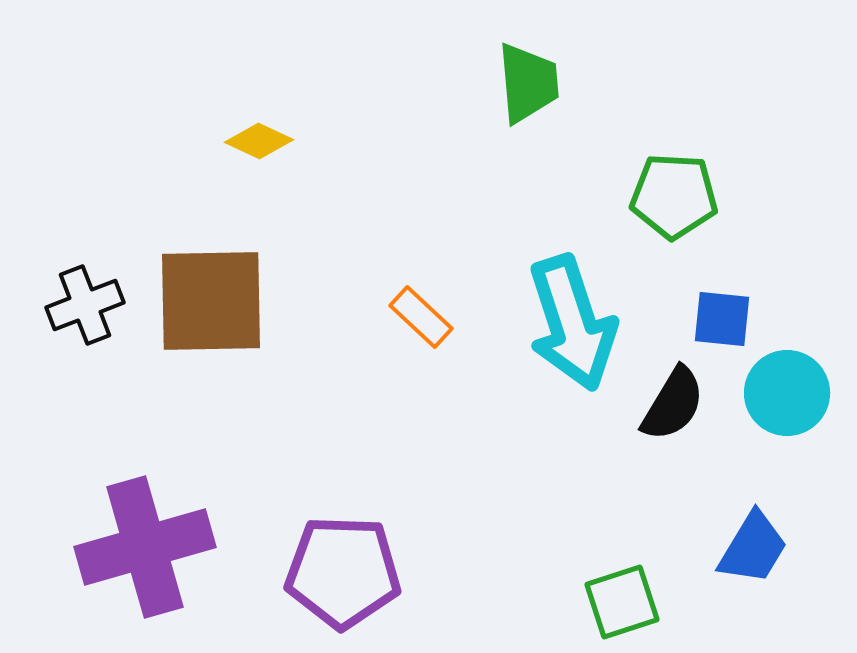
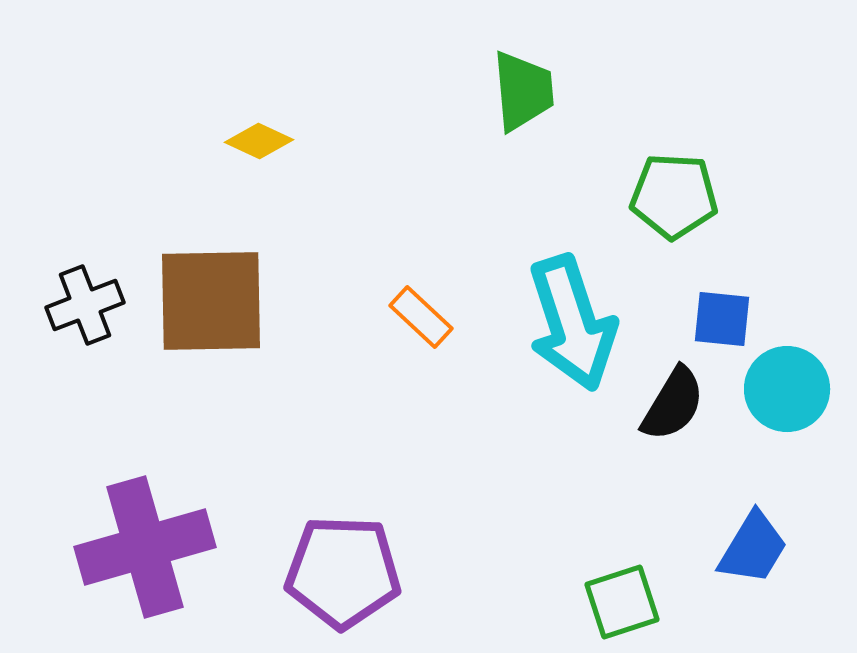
green trapezoid: moved 5 px left, 8 px down
cyan circle: moved 4 px up
